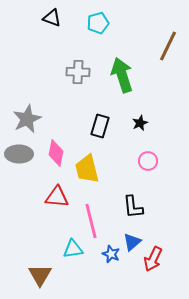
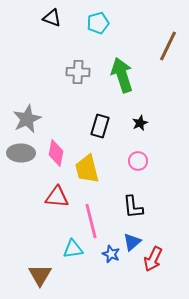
gray ellipse: moved 2 px right, 1 px up
pink circle: moved 10 px left
